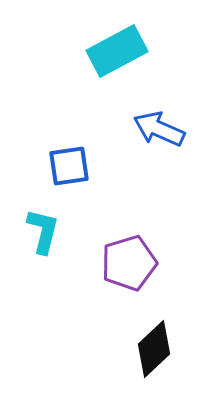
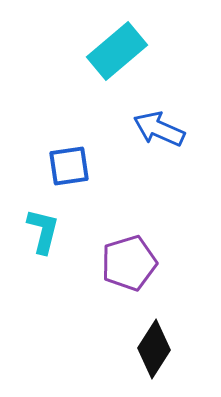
cyan rectangle: rotated 12 degrees counterclockwise
black diamond: rotated 14 degrees counterclockwise
